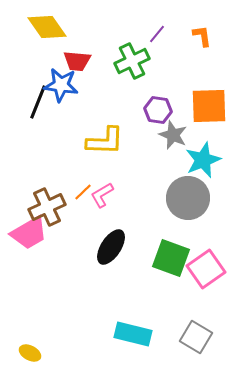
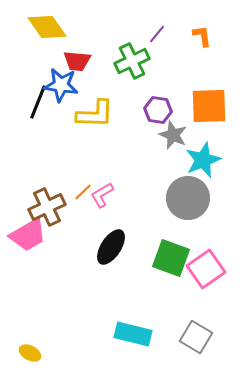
yellow L-shape: moved 10 px left, 27 px up
pink trapezoid: moved 1 px left, 2 px down
